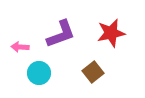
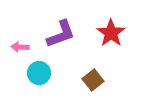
red star: rotated 24 degrees counterclockwise
brown square: moved 8 px down
